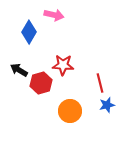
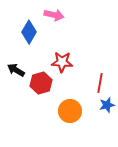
red star: moved 1 px left, 3 px up
black arrow: moved 3 px left
red line: rotated 24 degrees clockwise
